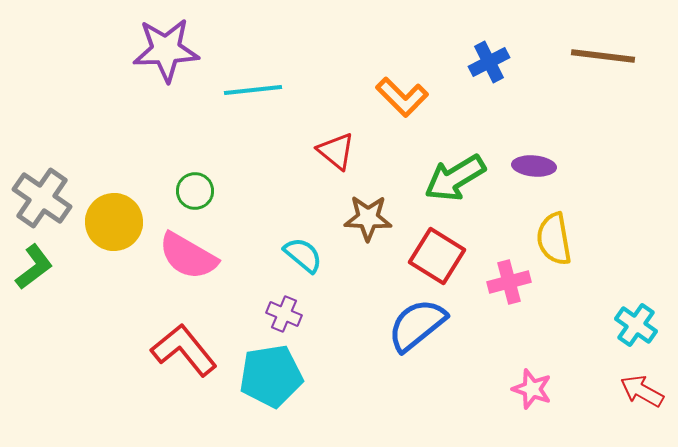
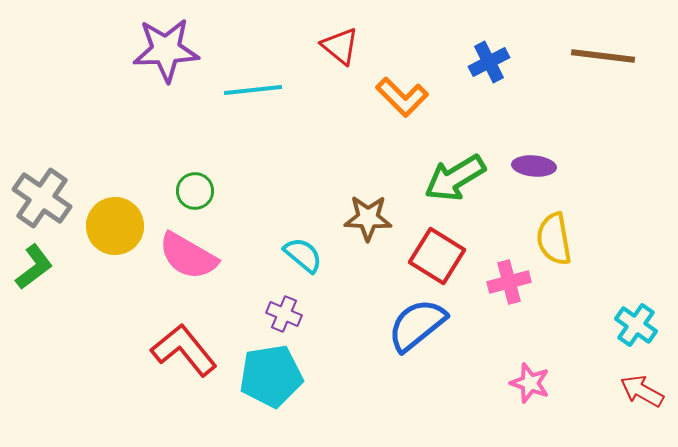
red triangle: moved 4 px right, 105 px up
yellow circle: moved 1 px right, 4 px down
pink star: moved 2 px left, 6 px up
